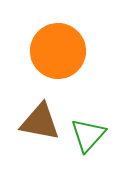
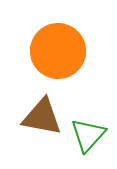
brown triangle: moved 2 px right, 5 px up
